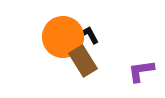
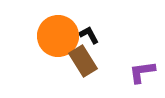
orange circle: moved 5 px left, 1 px up
purple L-shape: moved 1 px right, 1 px down
